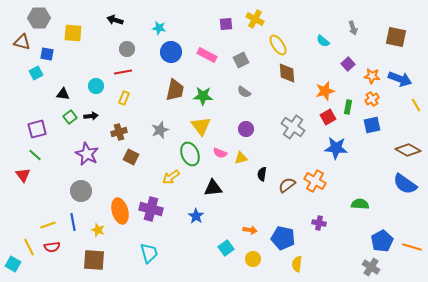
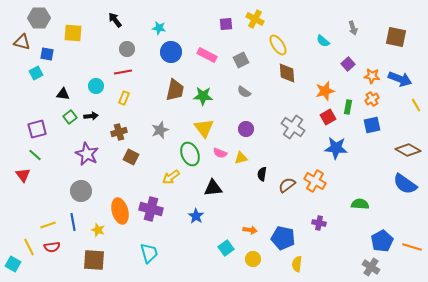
black arrow at (115, 20): rotated 35 degrees clockwise
yellow triangle at (201, 126): moved 3 px right, 2 px down
